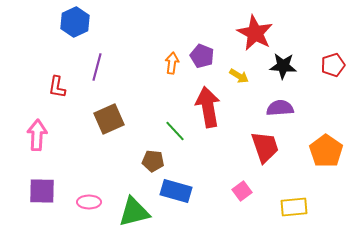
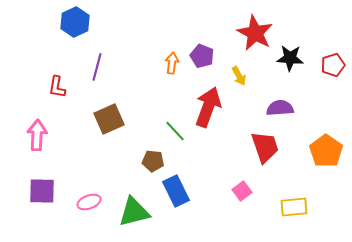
black star: moved 7 px right, 8 px up
yellow arrow: rotated 30 degrees clockwise
red arrow: rotated 30 degrees clockwise
blue rectangle: rotated 48 degrees clockwise
pink ellipse: rotated 20 degrees counterclockwise
